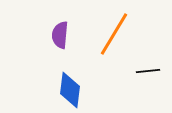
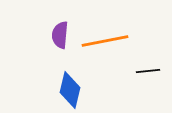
orange line: moved 9 px left, 7 px down; rotated 48 degrees clockwise
blue diamond: rotated 6 degrees clockwise
